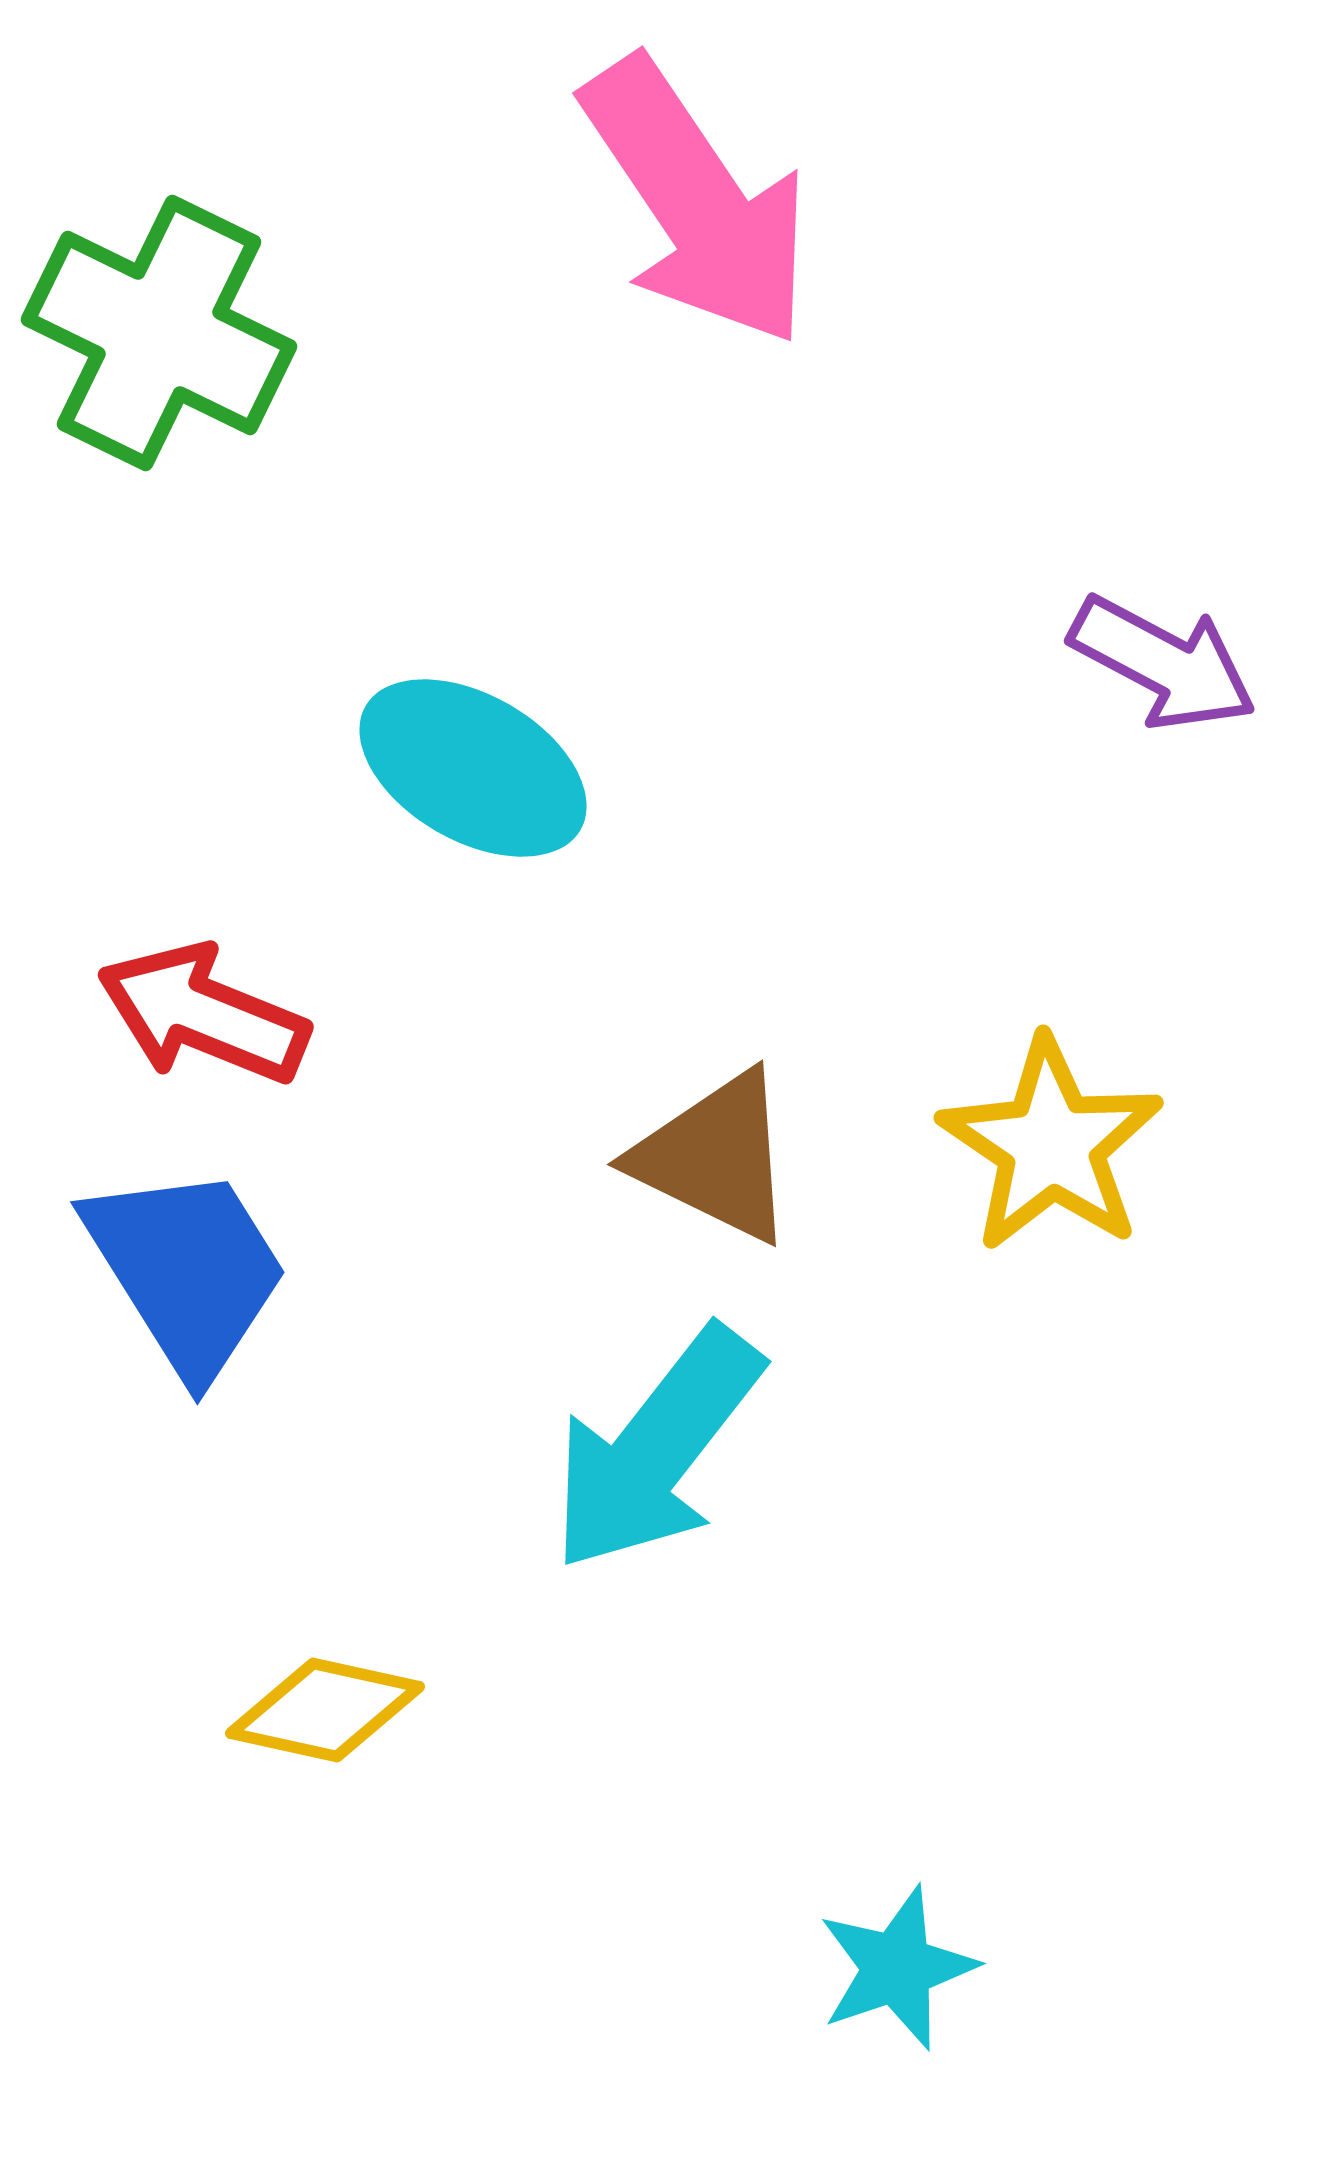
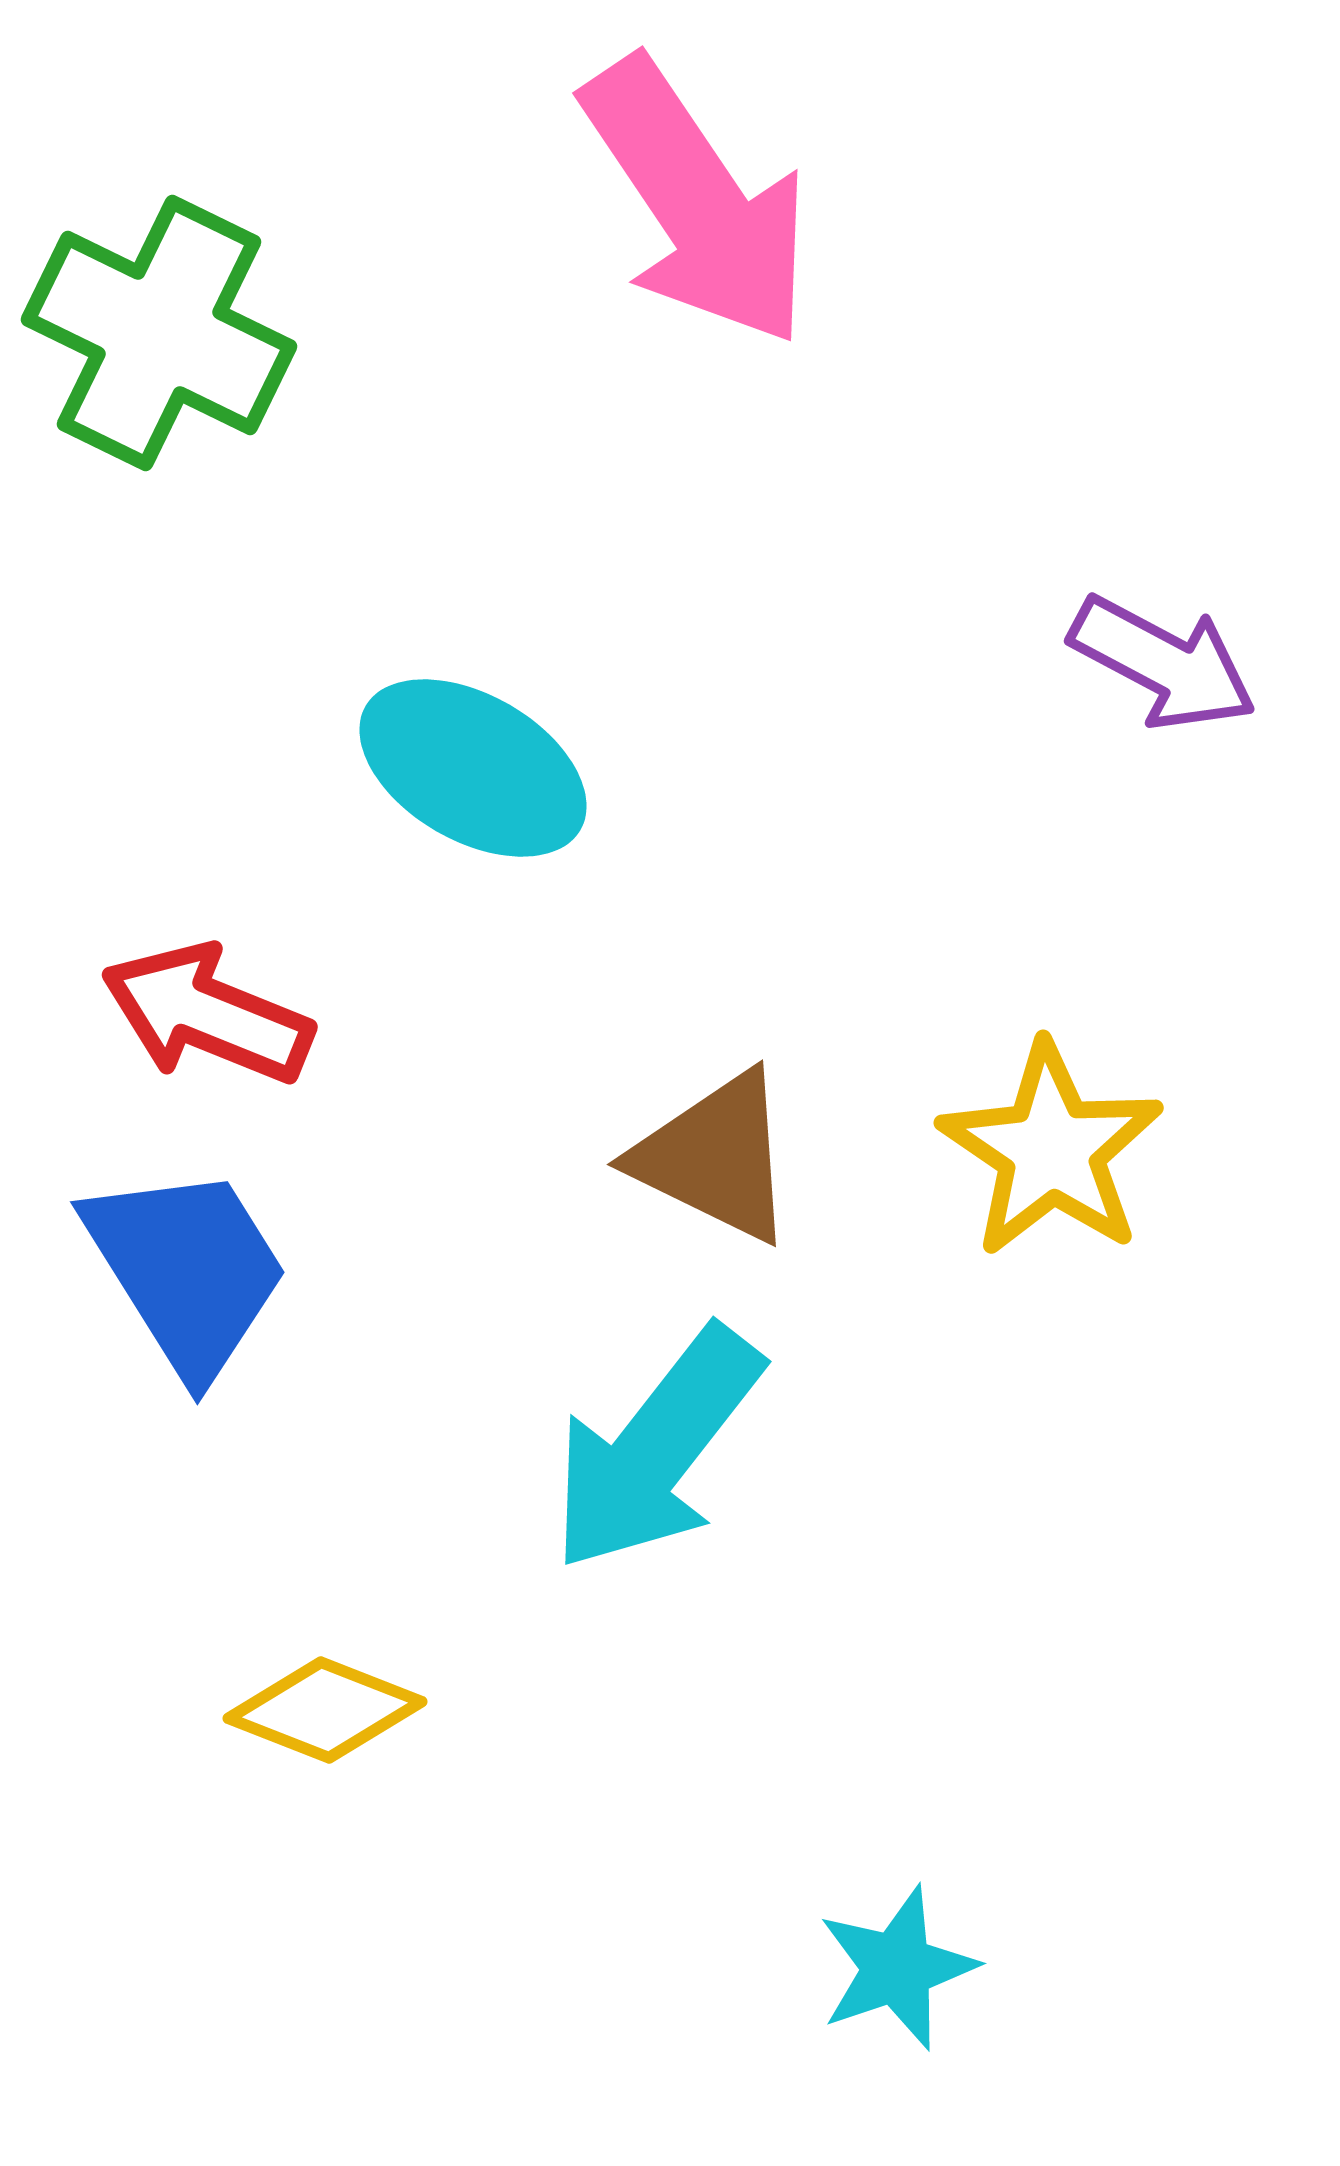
red arrow: moved 4 px right
yellow star: moved 5 px down
yellow diamond: rotated 9 degrees clockwise
